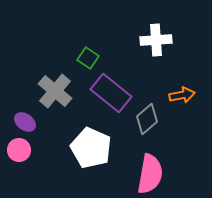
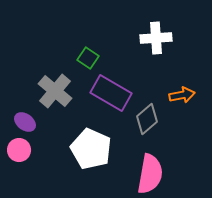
white cross: moved 2 px up
purple rectangle: rotated 9 degrees counterclockwise
white pentagon: moved 1 px down
